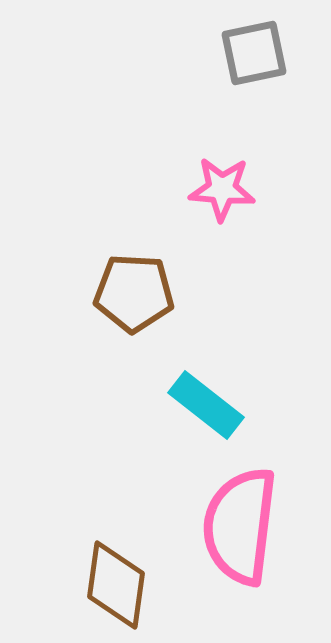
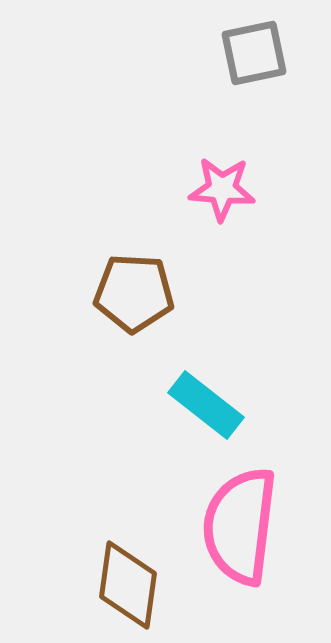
brown diamond: moved 12 px right
